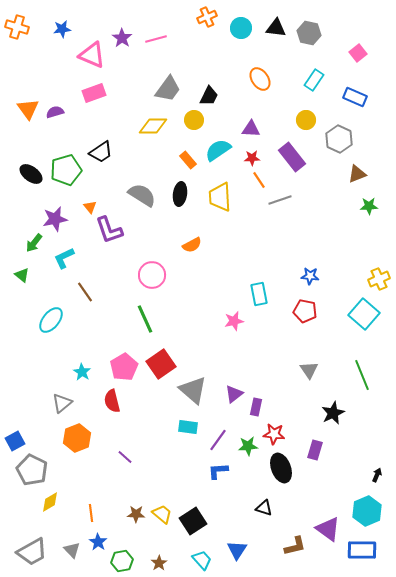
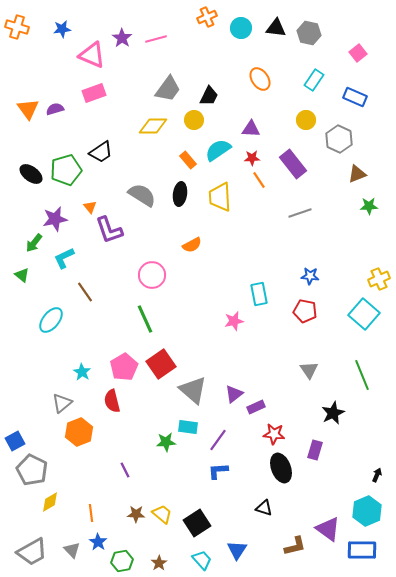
purple semicircle at (55, 112): moved 3 px up
purple rectangle at (292, 157): moved 1 px right, 7 px down
gray line at (280, 200): moved 20 px right, 13 px down
purple rectangle at (256, 407): rotated 54 degrees clockwise
orange hexagon at (77, 438): moved 2 px right, 6 px up
green star at (248, 446): moved 82 px left, 4 px up
purple line at (125, 457): moved 13 px down; rotated 21 degrees clockwise
black square at (193, 521): moved 4 px right, 2 px down
